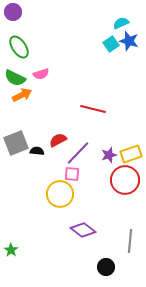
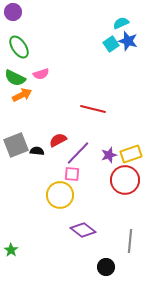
blue star: moved 1 px left
gray square: moved 2 px down
yellow circle: moved 1 px down
